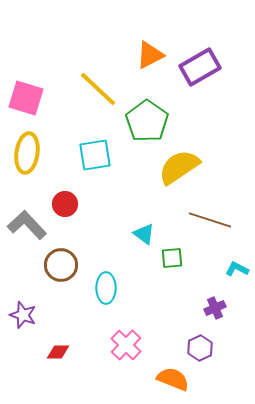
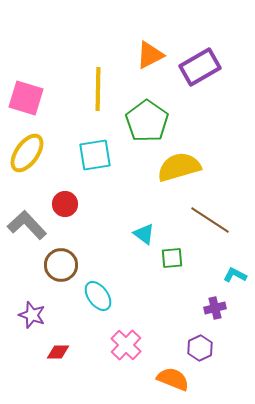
yellow line: rotated 48 degrees clockwise
yellow ellipse: rotated 27 degrees clockwise
yellow semicircle: rotated 18 degrees clockwise
brown line: rotated 15 degrees clockwise
cyan L-shape: moved 2 px left, 6 px down
cyan ellipse: moved 8 px left, 8 px down; rotated 36 degrees counterclockwise
purple cross: rotated 10 degrees clockwise
purple star: moved 9 px right
